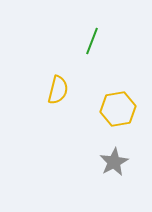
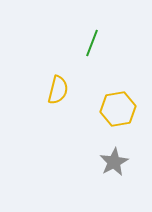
green line: moved 2 px down
